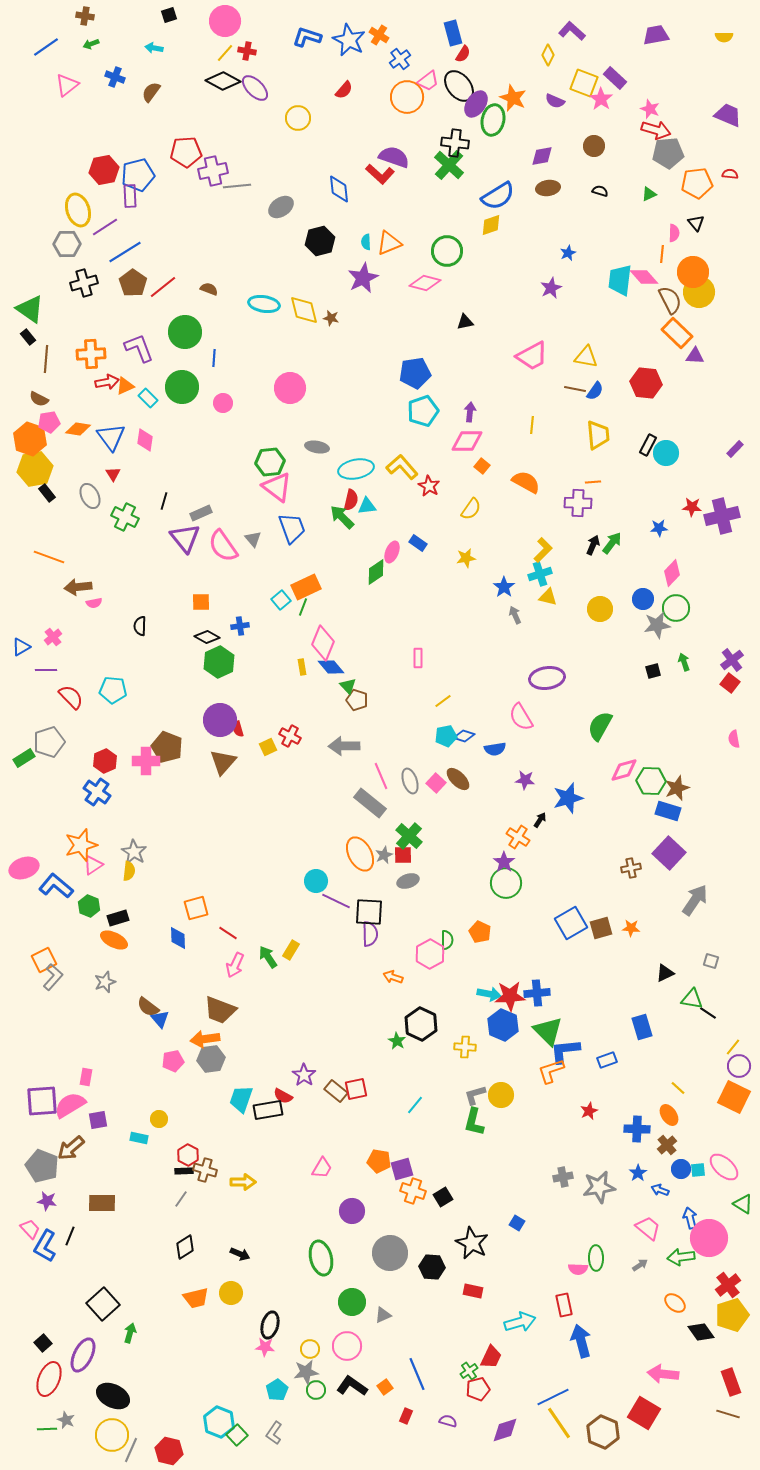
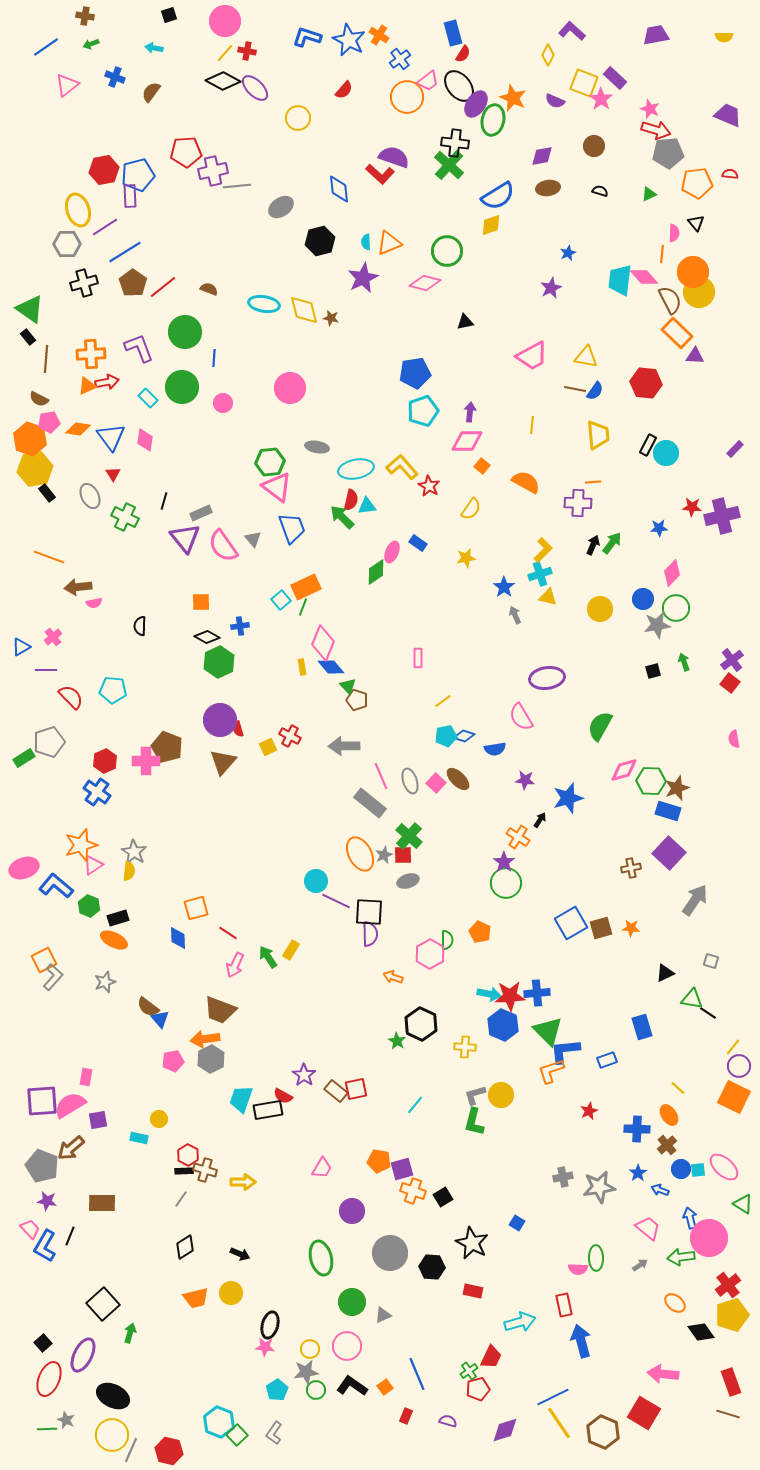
orange triangle at (125, 386): moved 38 px left
gray hexagon at (211, 1059): rotated 20 degrees counterclockwise
